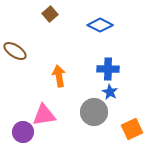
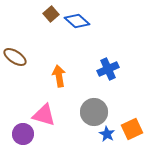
brown square: moved 1 px right
blue diamond: moved 23 px left, 4 px up; rotated 15 degrees clockwise
brown ellipse: moved 6 px down
blue cross: rotated 25 degrees counterclockwise
blue star: moved 3 px left, 42 px down
pink triangle: rotated 25 degrees clockwise
purple circle: moved 2 px down
